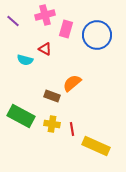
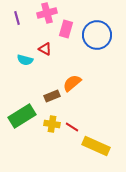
pink cross: moved 2 px right, 2 px up
purple line: moved 4 px right, 3 px up; rotated 32 degrees clockwise
brown rectangle: rotated 42 degrees counterclockwise
green rectangle: moved 1 px right; rotated 60 degrees counterclockwise
red line: moved 2 px up; rotated 48 degrees counterclockwise
